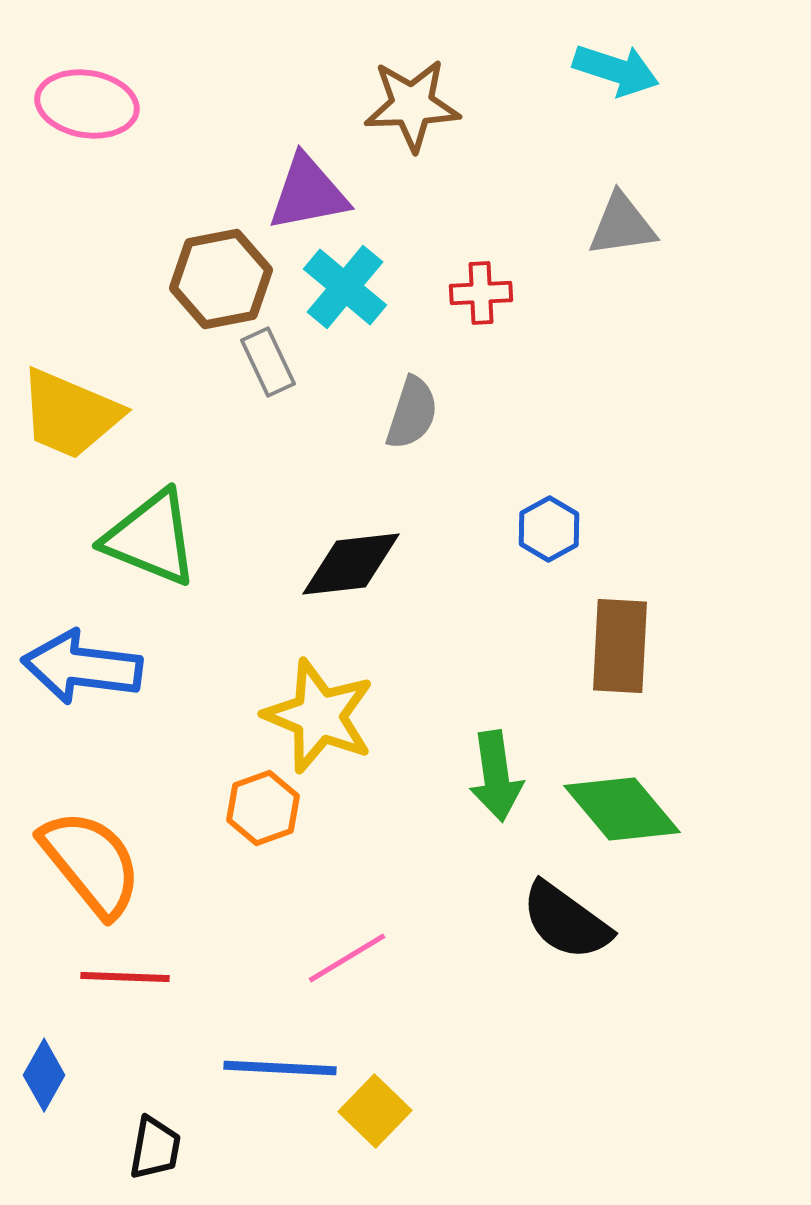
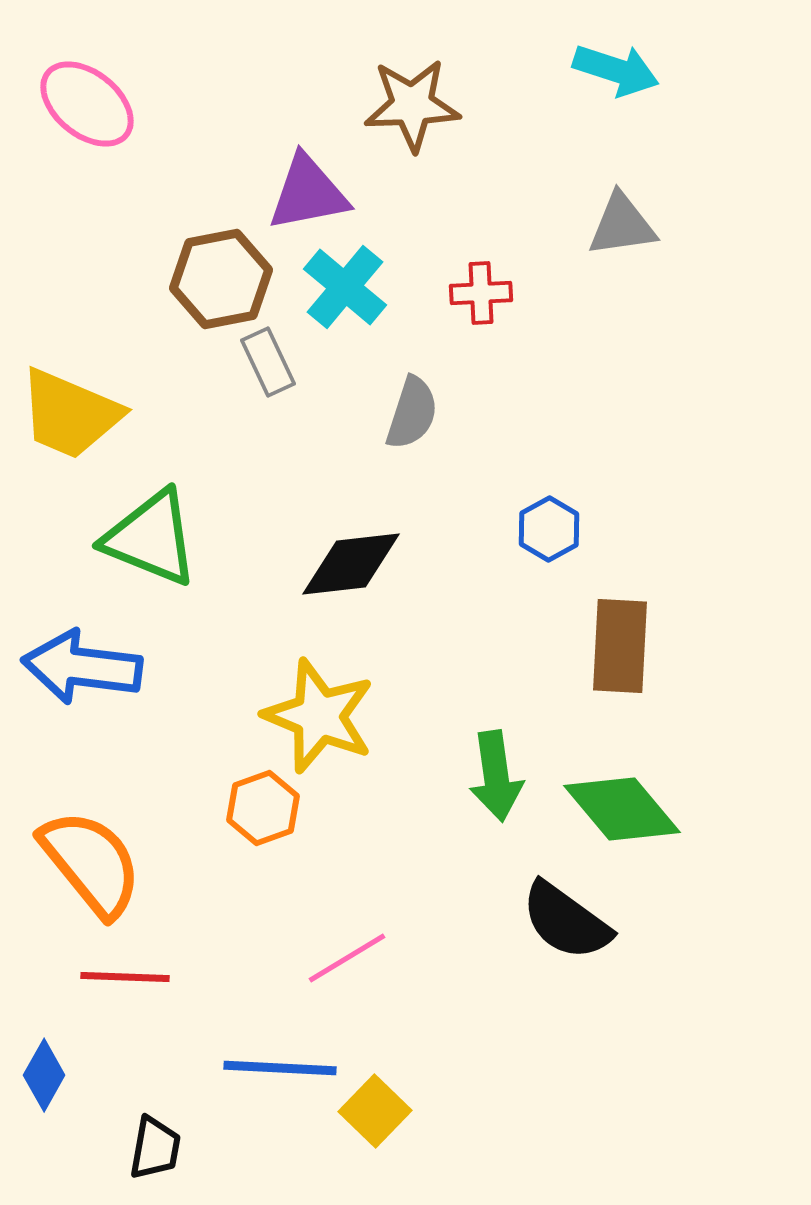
pink ellipse: rotated 30 degrees clockwise
